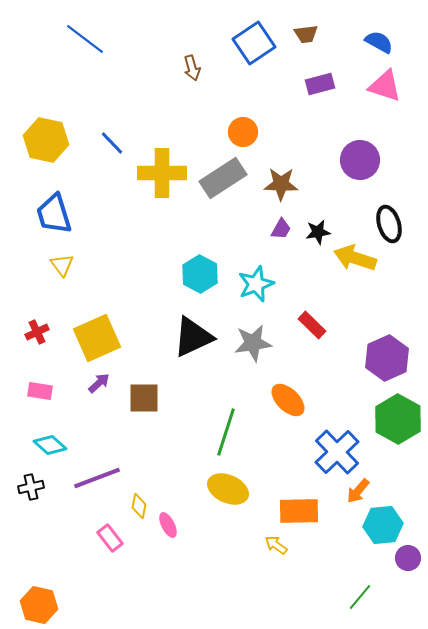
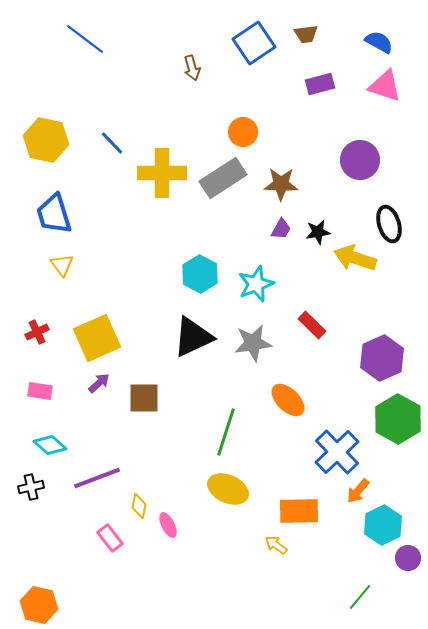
purple hexagon at (387, 358): moved 5 px left
cyan hexagon at (383, 525): rotated 21 degrees counterclockwise
